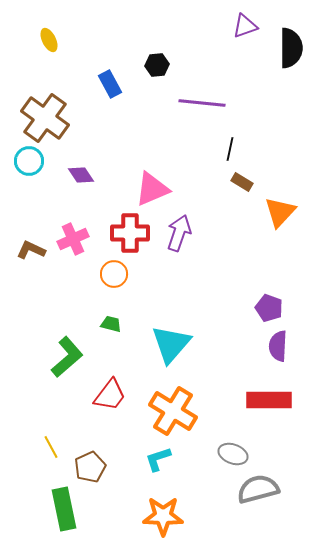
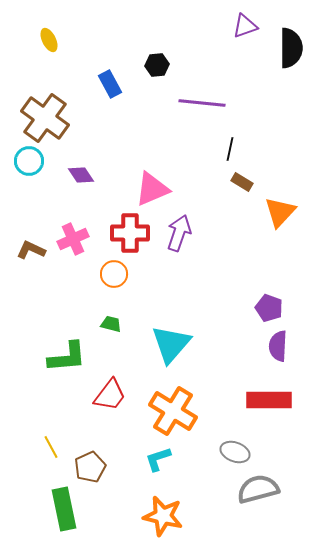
green L-shape: rotated 36 degrees clockwise
gray ellipse: moved 2 px right, 2 px up
orange star: rotated 12 degrees clockwise
